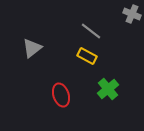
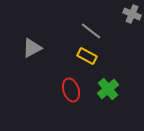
gray triangle: rotated 10 degrees clockwise
red ellipse: moved 10 px right, 5 px up
